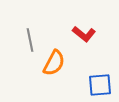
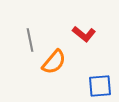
orange semicircle: moved 1 px up; rotated 12 degrees clockwise
blue square: moved 1 px down
